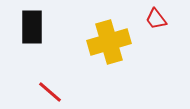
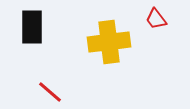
yellow cross: rotated 9 degrees clockwise
